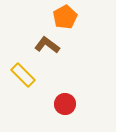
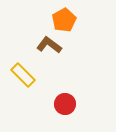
orange pentagon: moved 1 px left, 3 px down
brown L-shape: moved 2 px right
